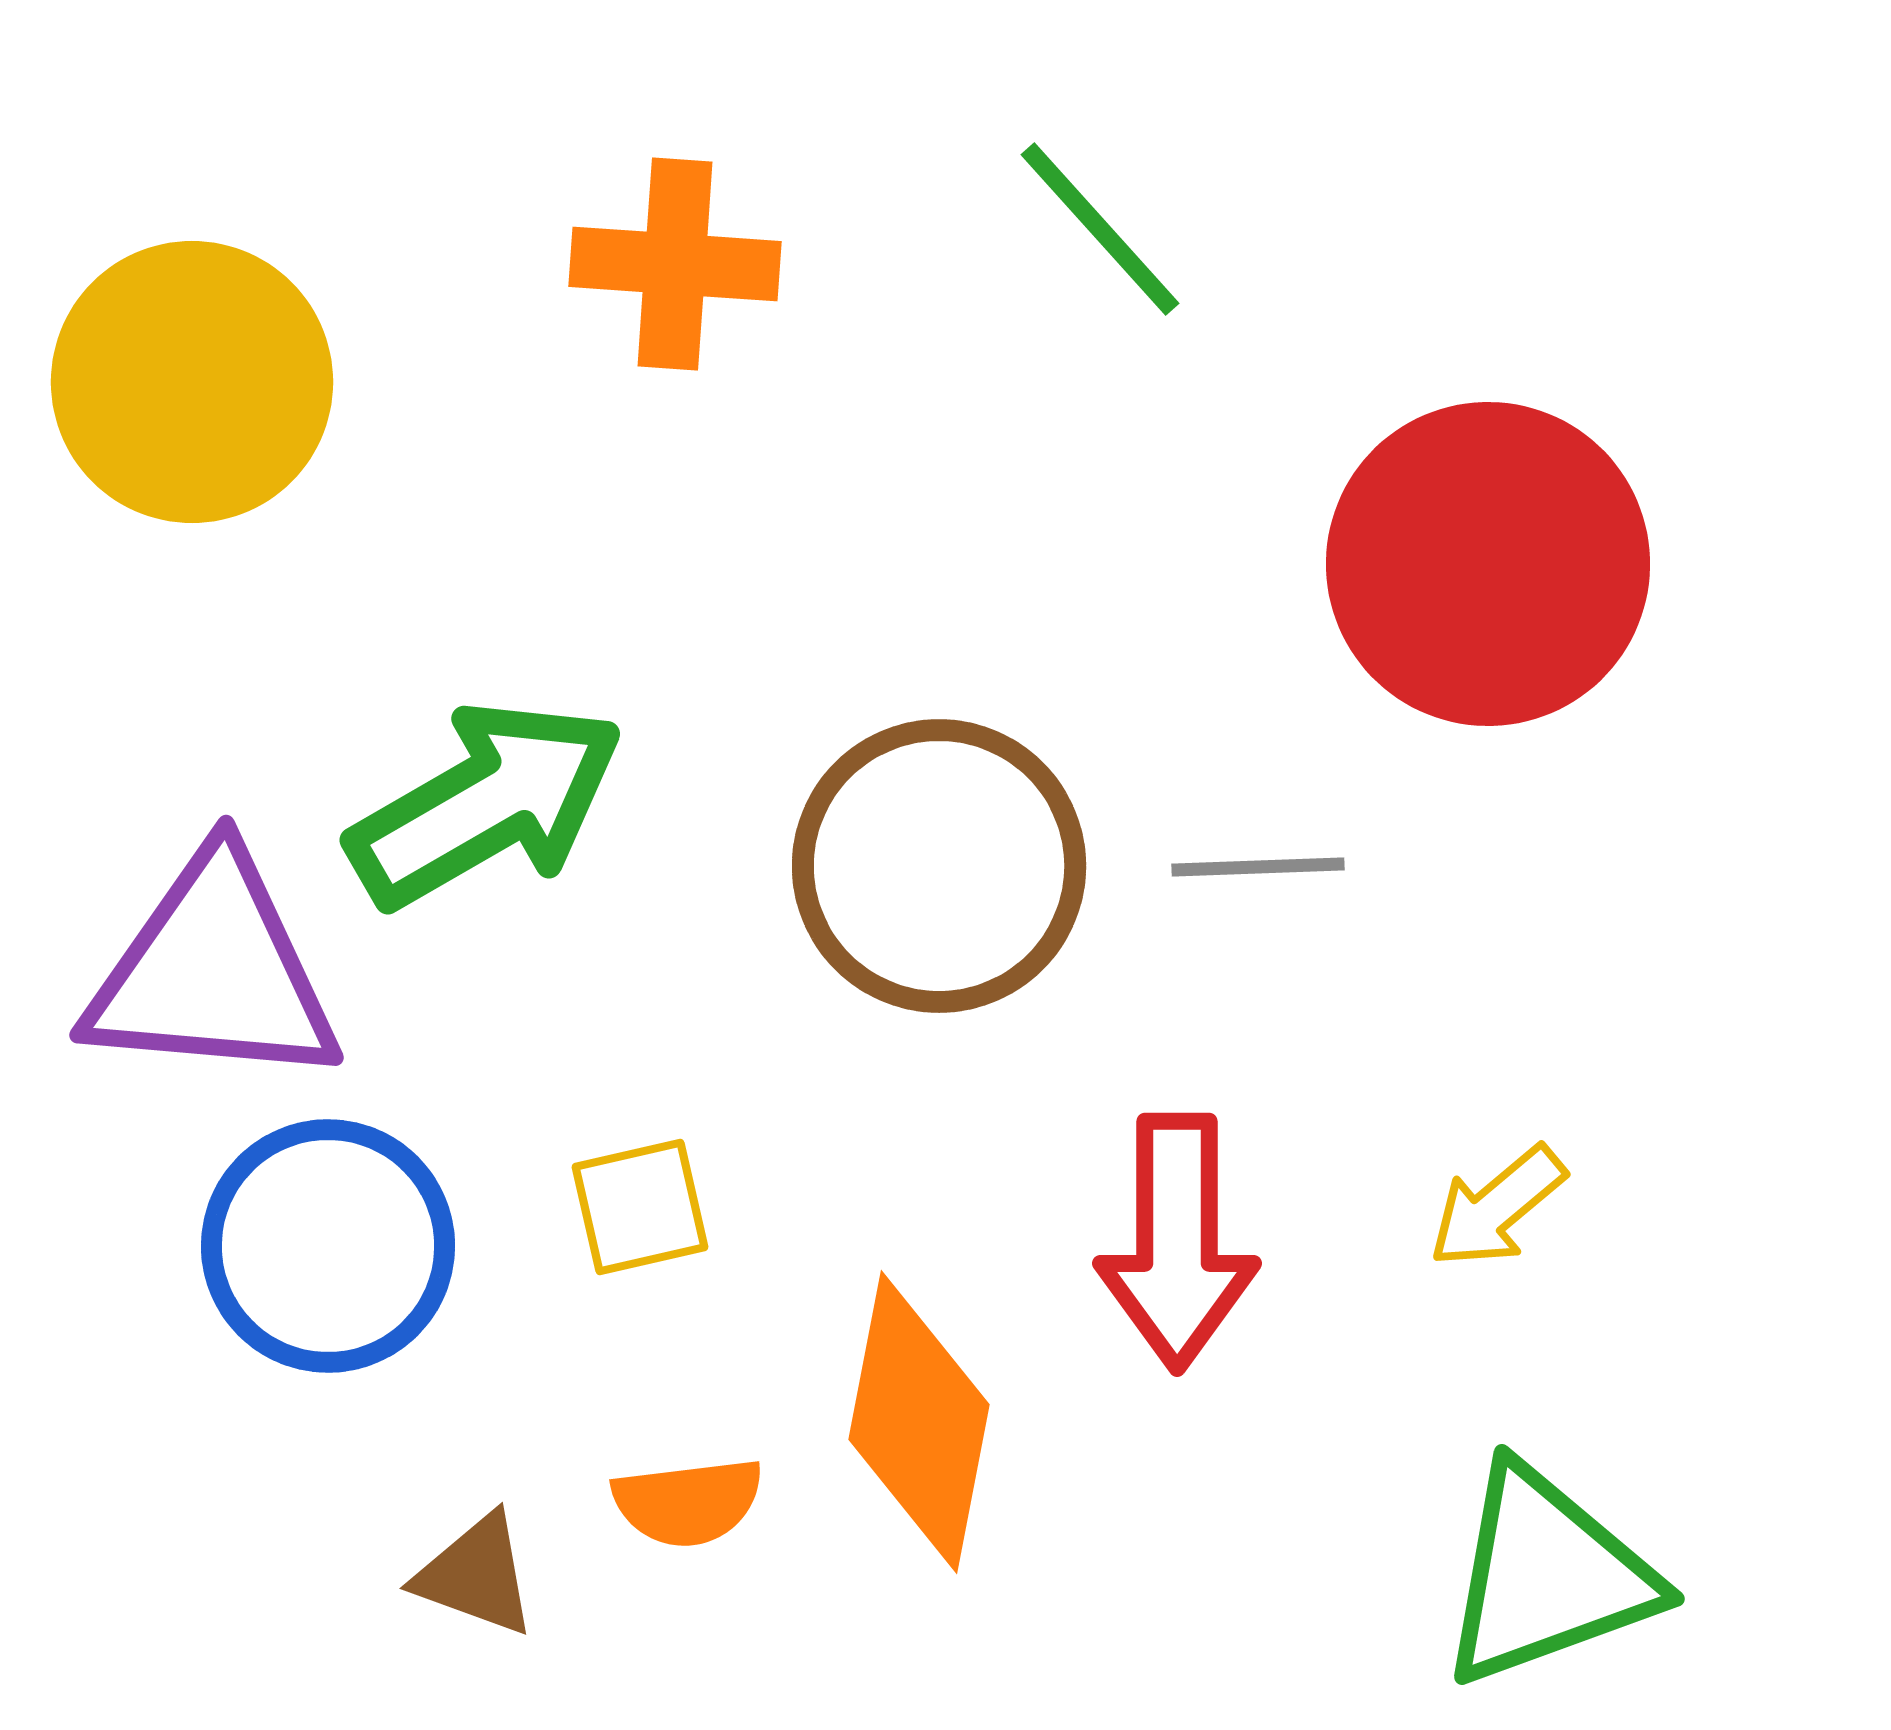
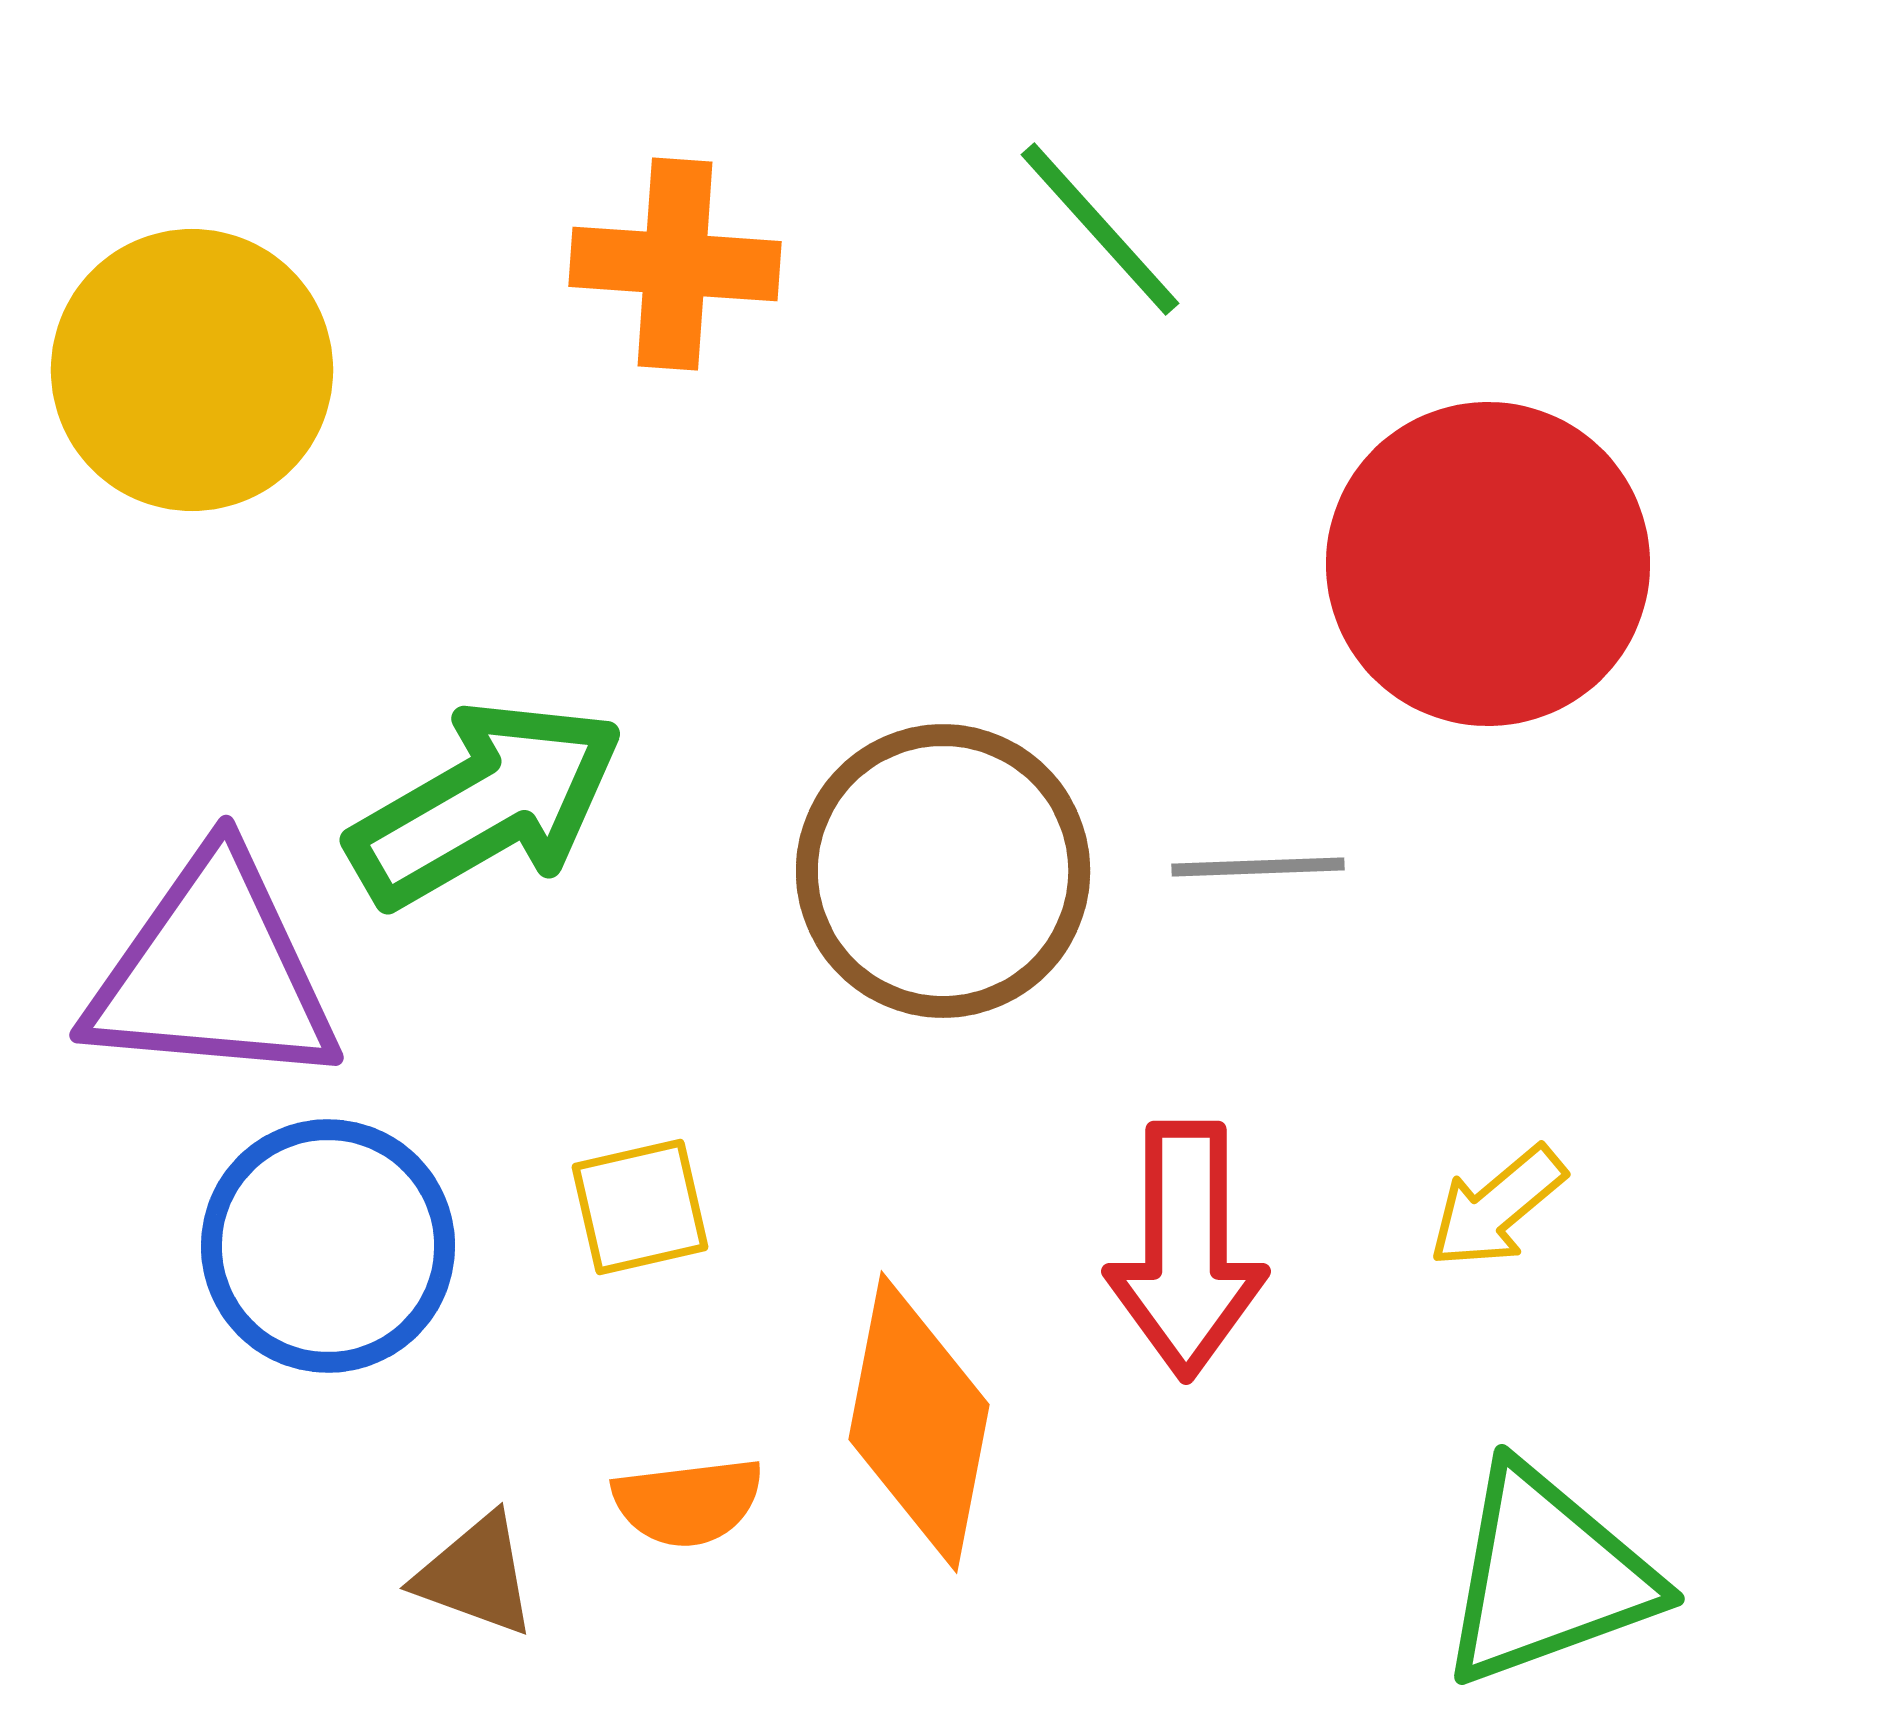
yellow circle: moved 12 px up
brown circle: moved 4 px right, 5 px down
red arrow: moved 9 px right, 8 px down
